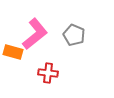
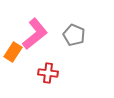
orange rectangle: rotated 72 degrees counterclockwise
